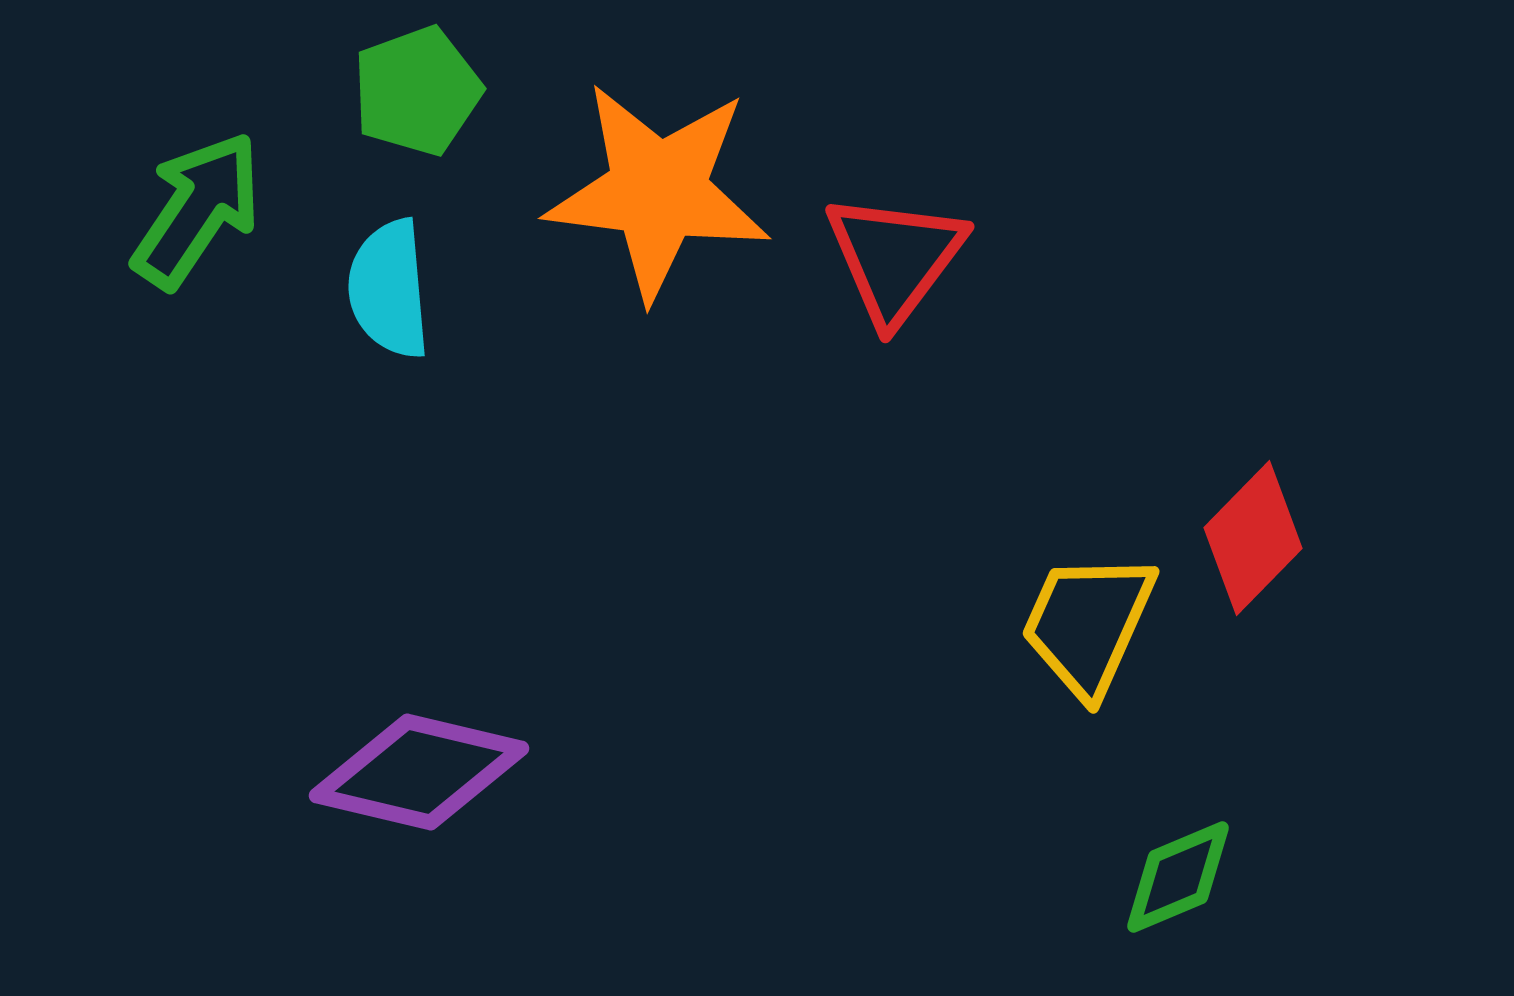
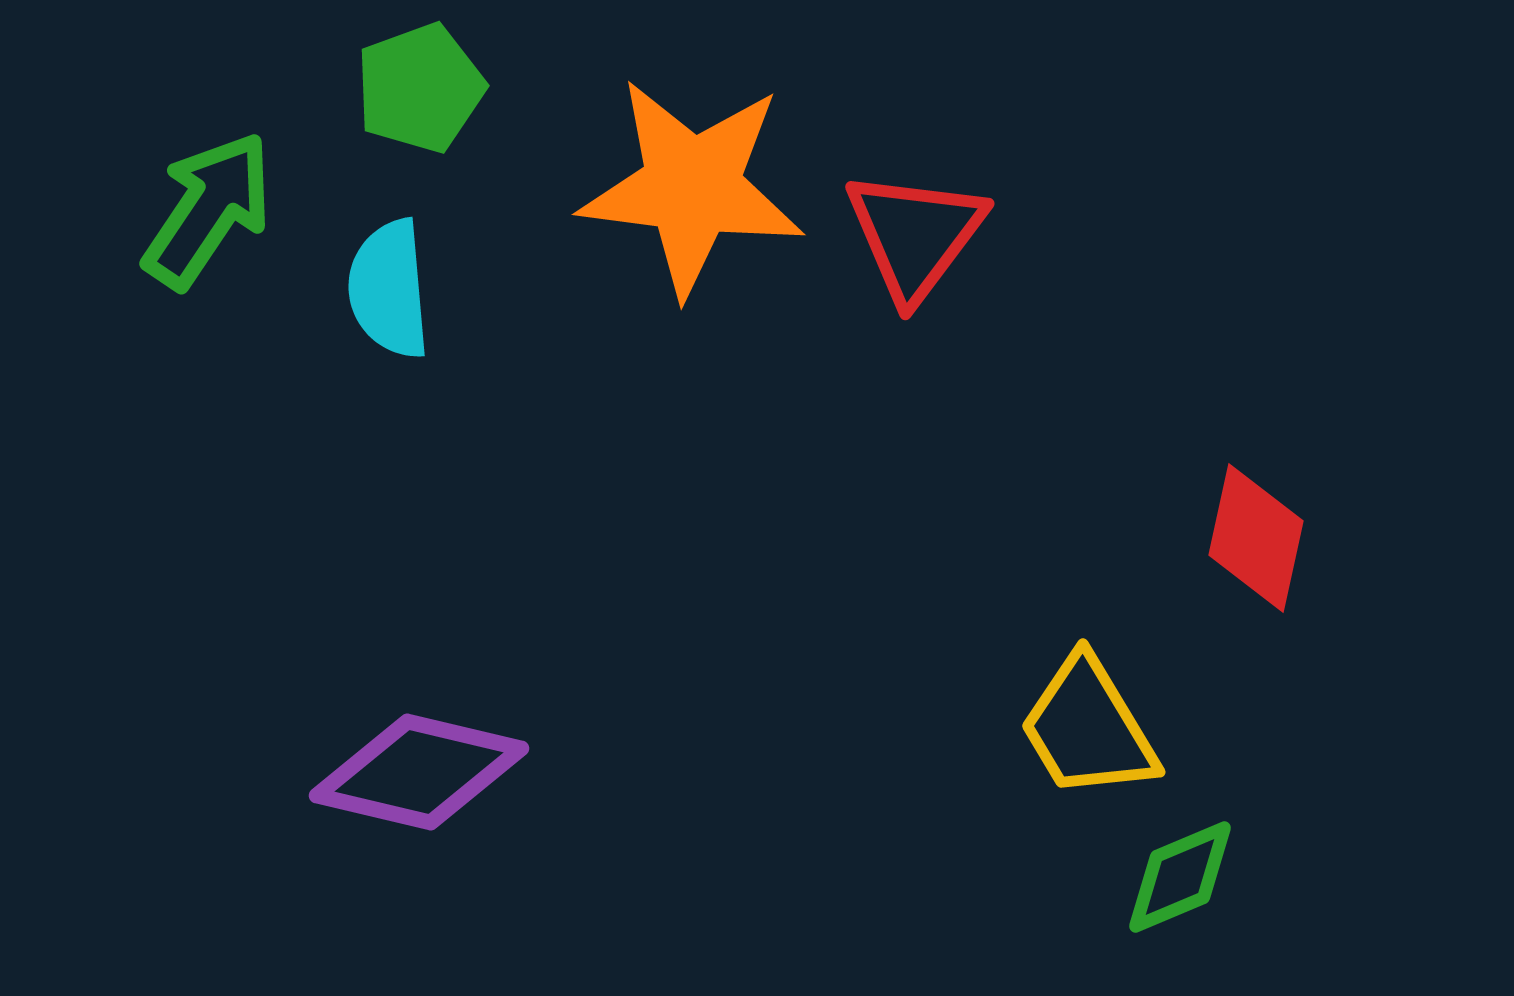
green pentagon: moved 3 px right, 3 px up
orange star: moved 34 px right, 4 px up
green arrow: moved 11 px right
red triangle: moved 20 px right, 23 px up
red diamond: moved 3 px right; rotated 32 degrees counterclockwise
yellow trapezoid: moved 104 px down; rotated 55 degrees counterclockwise
green diamond: moved 2 px right
